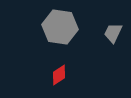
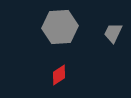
gray hexagon: rotated 12 degrees counterclockwise
